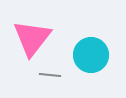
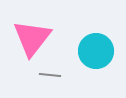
cyan circle: moved 5 px right, 4 px up
